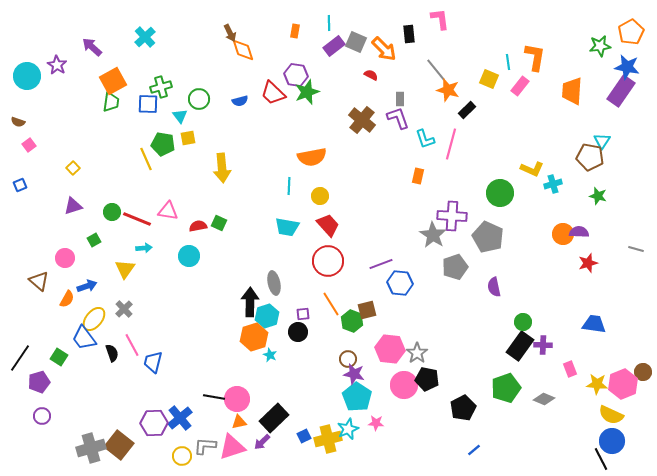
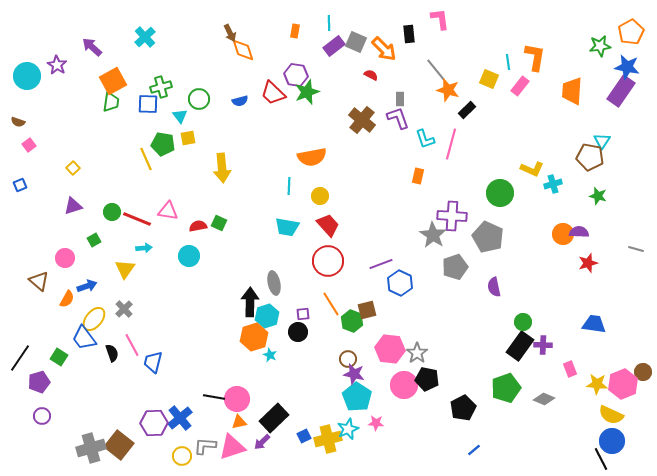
blue hexagon at (400, 283): rotated 20 degrees clockwise
